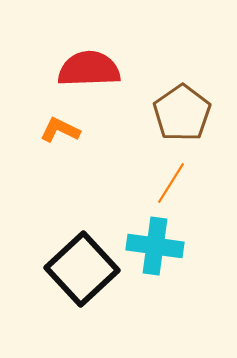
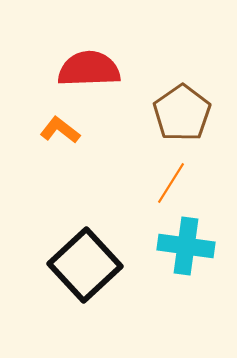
orange L-shape: rotated 12 degrees clockwise
cyan cross: moved 31 px right
black square: moved 3 px right, 4 px up
